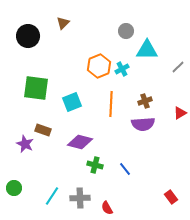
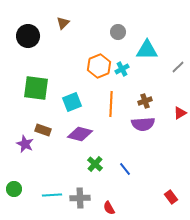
gray circle: moved 8 px left, 1 px down
purple diamond: moved 8 px up
green cross: moved 1 px up; rotated 28 degrees clockwise
green circle: moved 1 px down
cyan line: moved 1 px up; rotated 54 degrees clockwise
red semicircle: moved 2 px right
